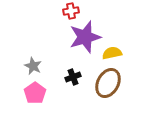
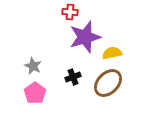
red cross: moved 1 px left, 1 px down; rotated 14 degrees clockwise
brown ellipse: rotated 16 degrees clockwise
